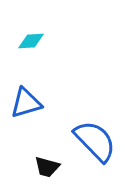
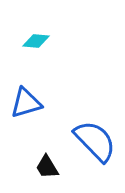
cyan diamond: moved 5 px right; rotated 8 degrees clockwise
black trapezoid: rotated 44 degrees clockwise
